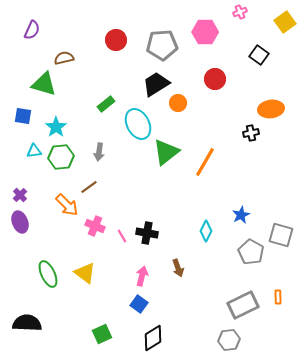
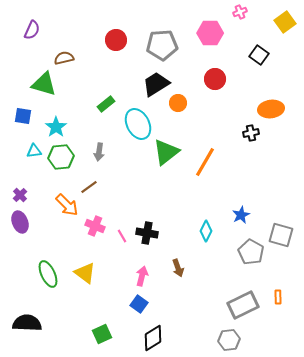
pink hexagon at (205, 32): moved 5 px right, 1 px down
